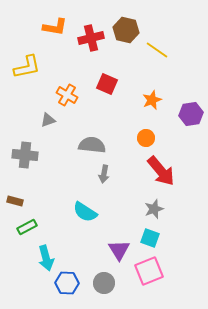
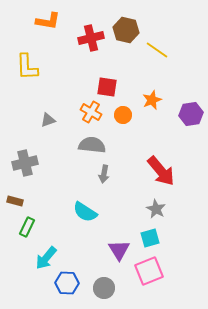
orange L-shape: moved 7 px left, 6 px up
yellow L-shape: rotated 100 degrees clockwise
red square: moved 3 px down; rotated 15 degrees counterclockwise
orange cross: moved 24 px right, 17 px down
orange circle: moved 23 px left, 23 px up
gray cross: moved 8 px down; rotated 20 degrees counterclockwise
gray star: moved 2 px right; rotated 24 degrees counterclockwise
green rectangle: rotated 36 degrees counterclockwise
cyan square: rotated 36 degrees counterclockwise
cyan arrow: rotated 55 degrees clockwise
gray circle: moved 5 px down
